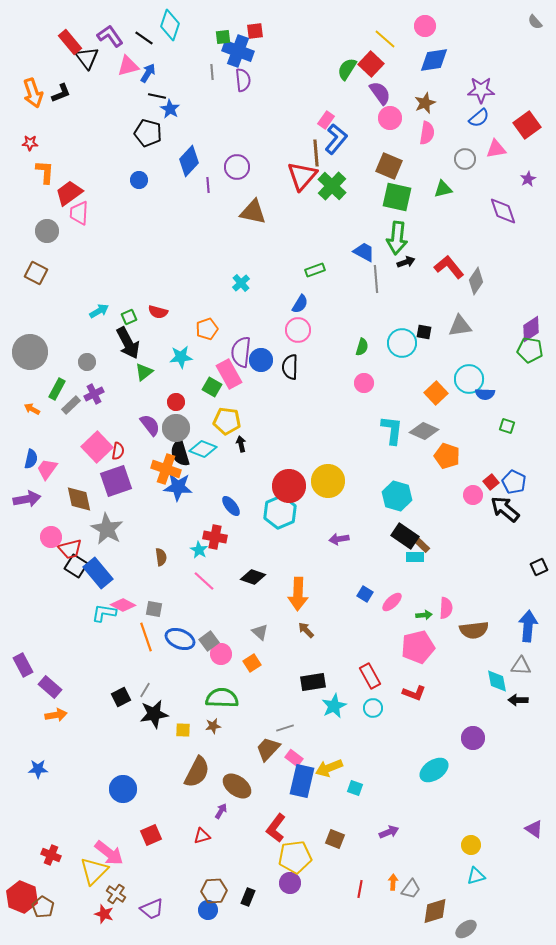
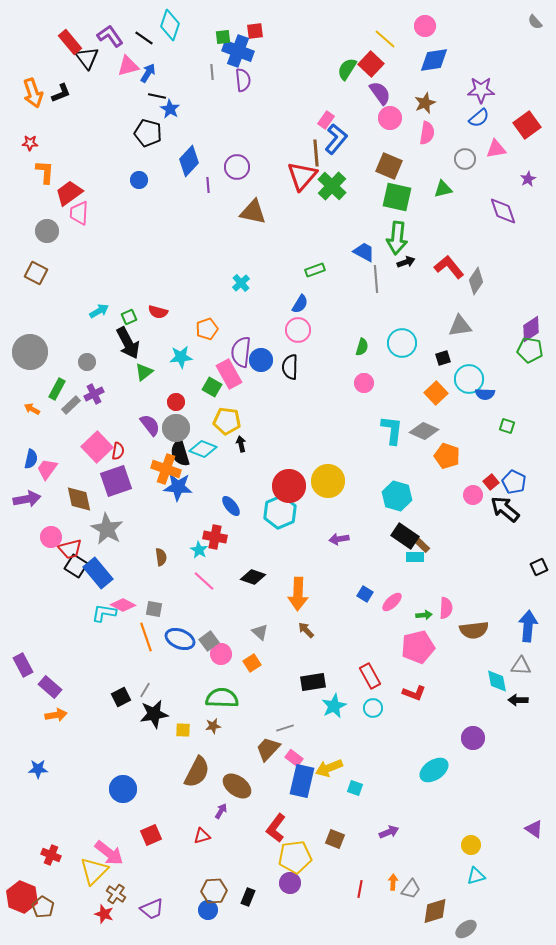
black square at (424, 332): moved 19 px right, 26 px down; rotated 28 degrees counterclockwise
